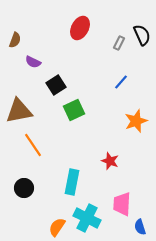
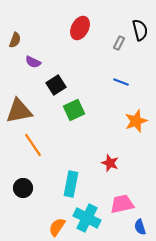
black semicircle: moved 2 px left, 5 px up; rotated 10 degrees clockwise
blue line: rotated 70 degrees clockwise
red star: moved 2 px down
cyan rectangle: moved 1 px left, 2 px down
black circle: moved 1 px left
pink trapezoid: rotated 75 degrees clockwise
